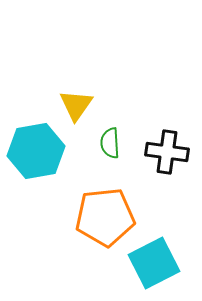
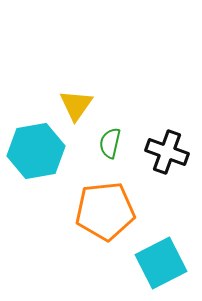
green semicircle: rotated 16 degrees clockwise
black cross: rotated 12 degrees clockwise
orange pentagon: moved 6 px up
cyan square: moved 7 px right
